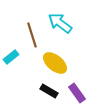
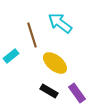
cyan rectangle: moved 1 px up
